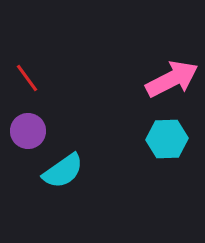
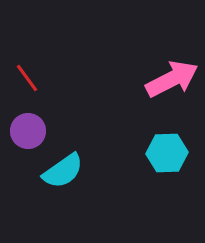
cyan hexagon: moved 14 px down
